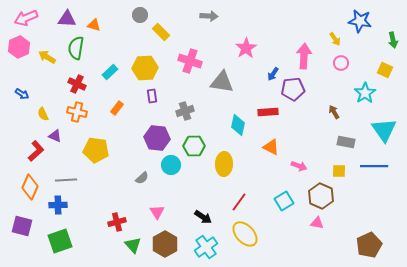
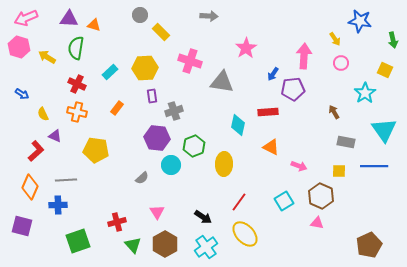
purple triangle at (67, 19): moved 2 px right
pink hexagon at (19, 47): rotated 20 degrees counterclockwise
gray cross at (185, 111): moved 11 px left
green hexagon at (194, 146): rotated 20 degrees counterclockwise
green square at (60, 241): moved 18 px right
